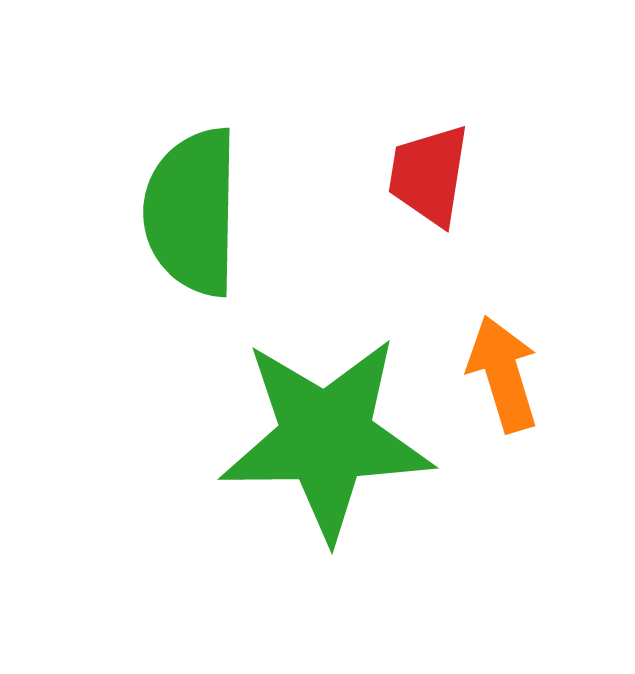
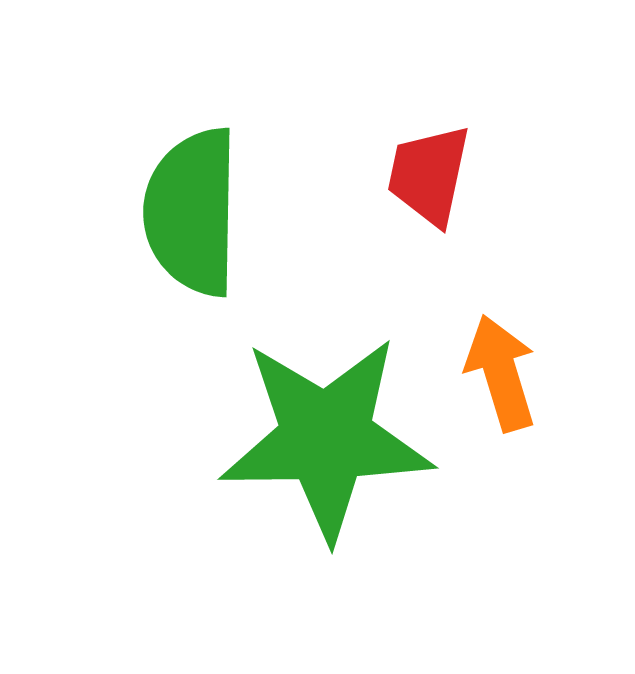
red trapezoid: rotated 3 degrees clockwise
orange arrow: moved 2 px left, 1 px up
